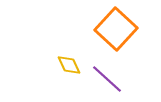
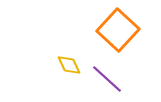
orange square: moved 2 px right, 1 px down
